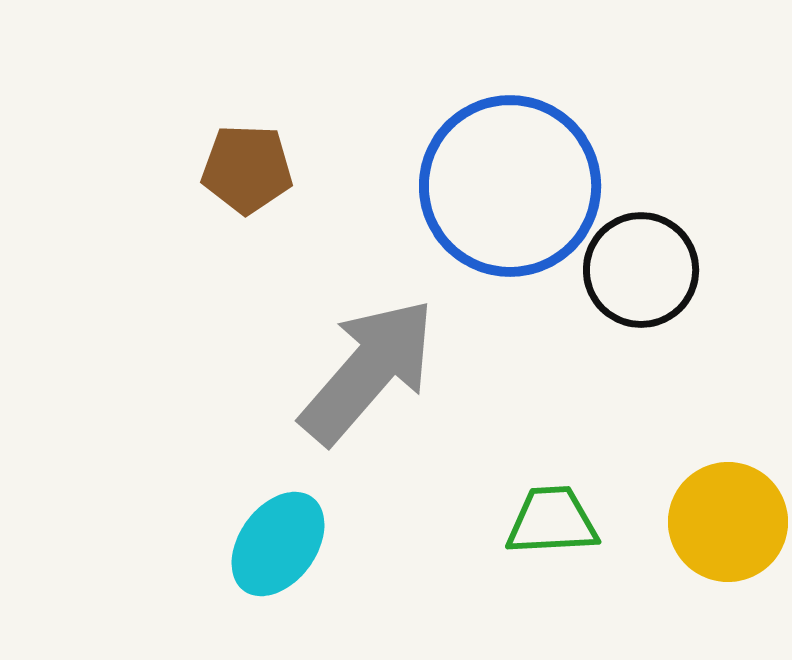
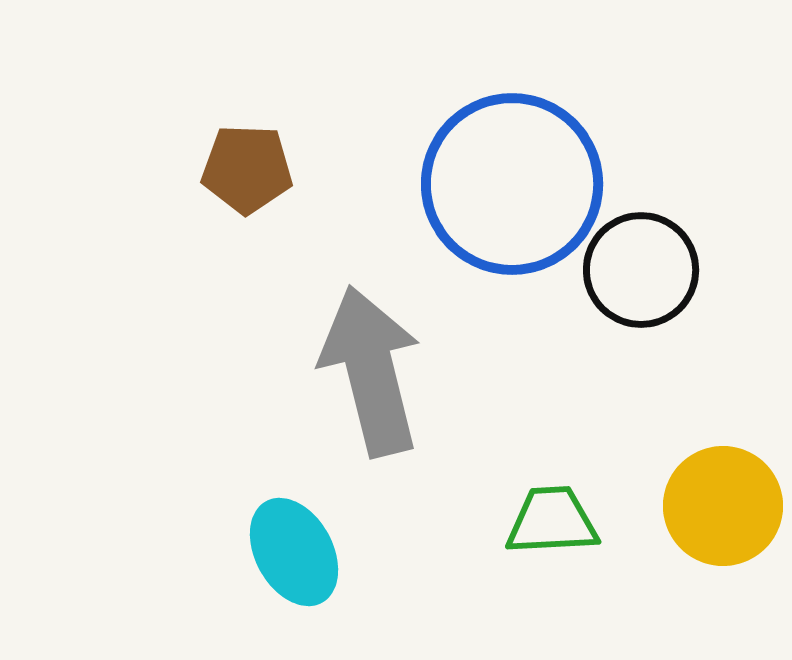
blue circle: moved 2 px right, 2 px up
gray arrow: moved 3 px right; rotated 55 degrees counterclockwise
yellow circle: moved 5 px left, 16 px up
cyan ellipse: moved 16 px right, 8 px down; rotated 65 degrees counterclockwise
